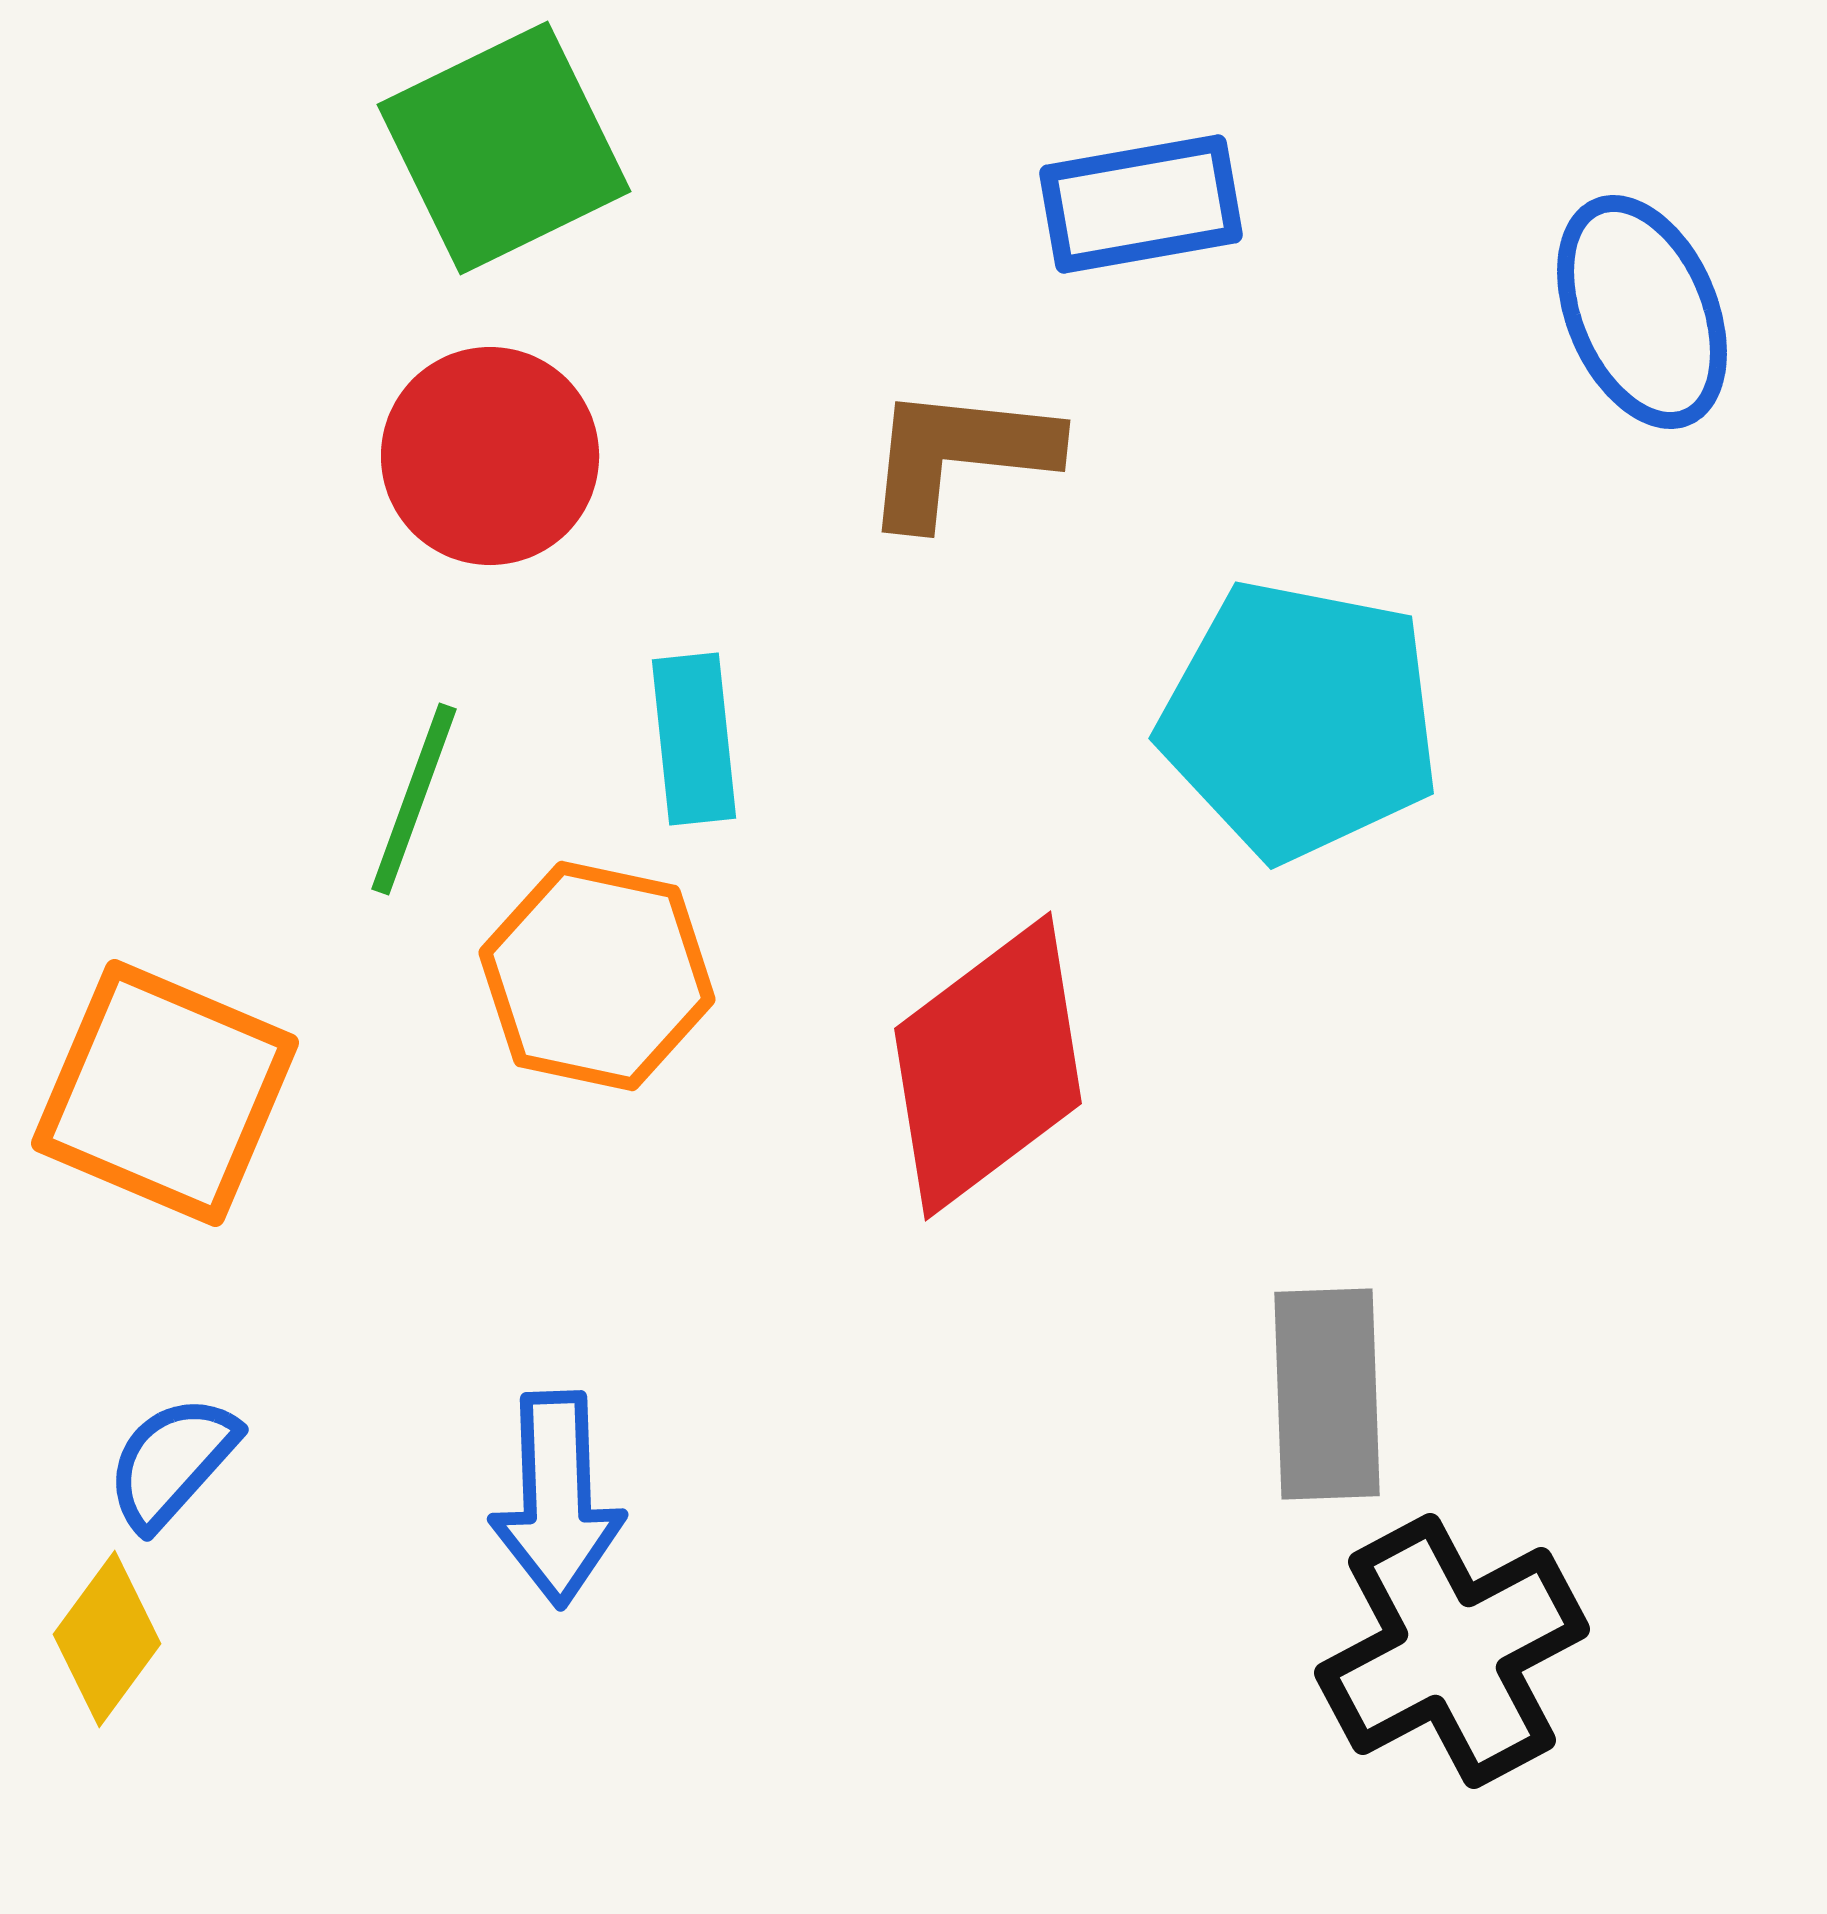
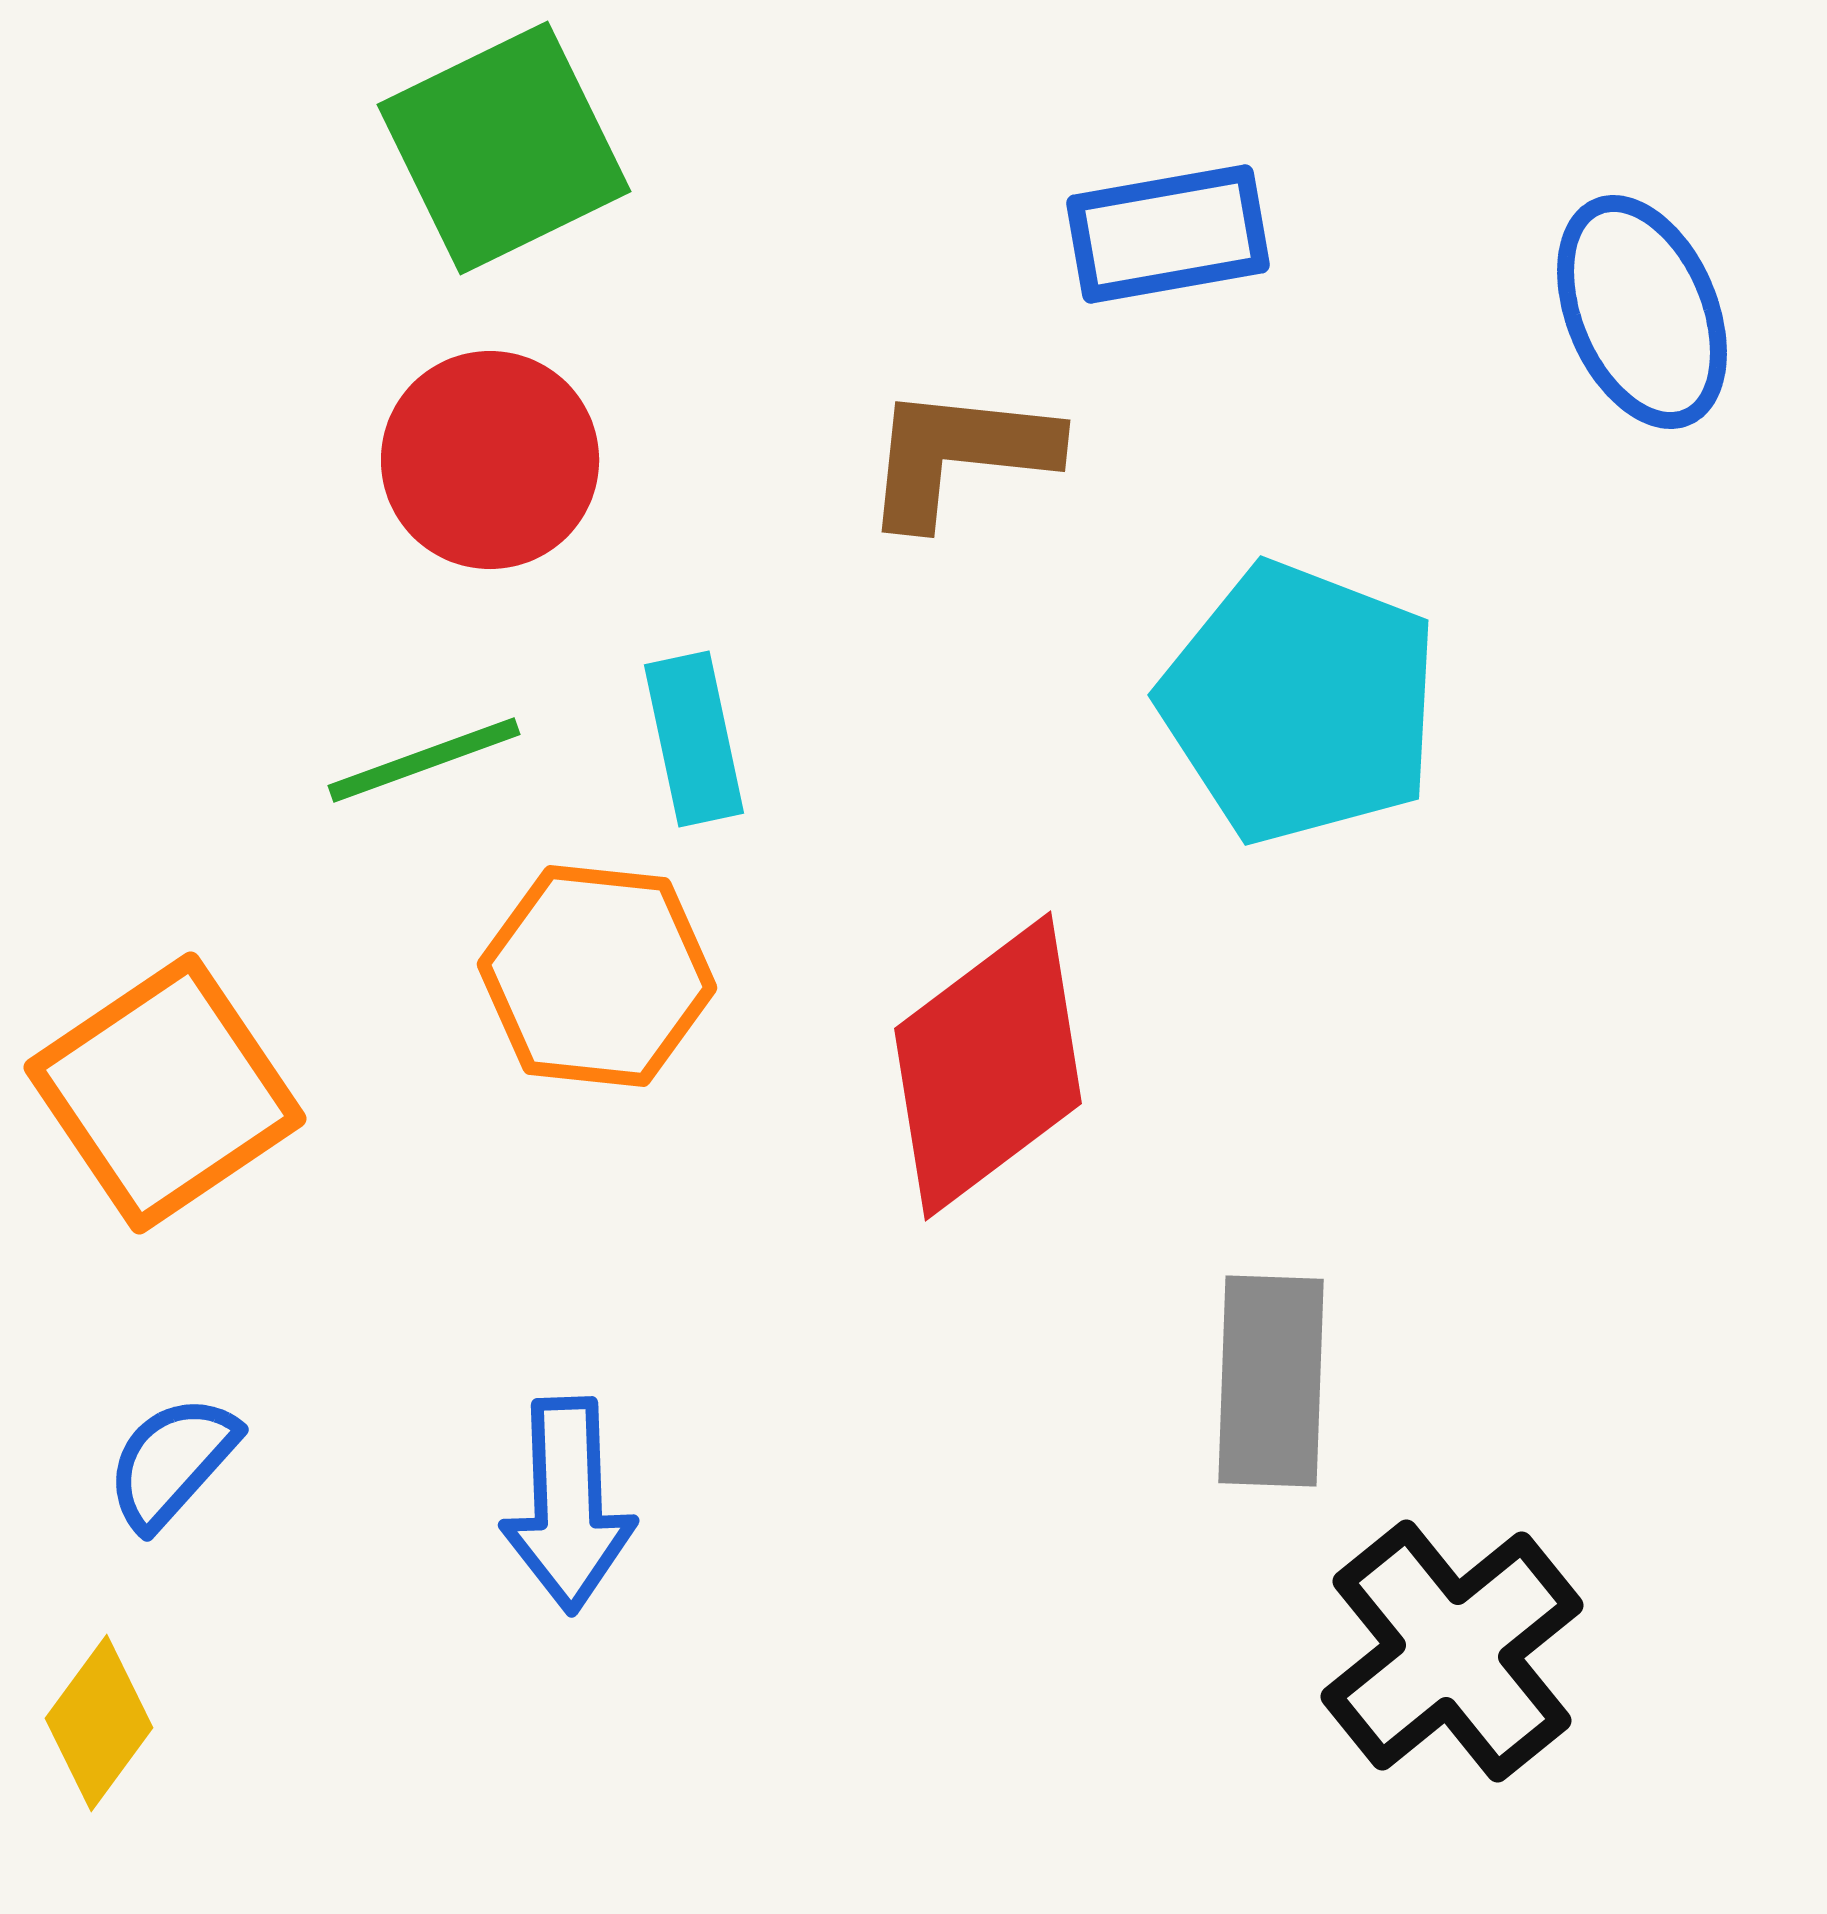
blue rectangle: moved 27 px right, 30 px down
red circle: moved 4 px down
cyan pentagon: moved 17 px up; rotated 10 degrees clockwise
cyan rectangle: rotated 6 degrees counterclockwise
green line: moved 10 px right, 39 px up; rotated 50 degrees clockwise
orange hexagon: rotated 6 degrees counterclockwise
orange square: rotated 33 degrees clockwise
gray rectangle: moved 56 px left, 13 px up; rotated 4 degrees clockwise
blue arrow: moved 11 px right, 6 px down
yellow diamond: moved 8 px left, 84 px down
black cross: rotated 11 degrees counterclockwise
